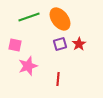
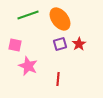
green line: moved 1 px left, 2 px up
pink star: rotated 30 degrees counterclockwise
